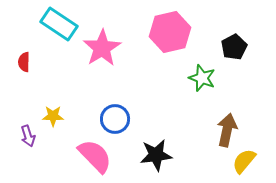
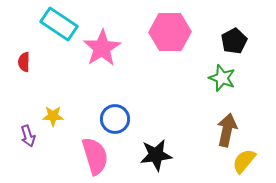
pink hexagon: rotated 12 degrees clockwise
black pentagon: moved 6 px up
green star: moved 20 px right
pink semicircle: rotated 27 degrees clockwise
